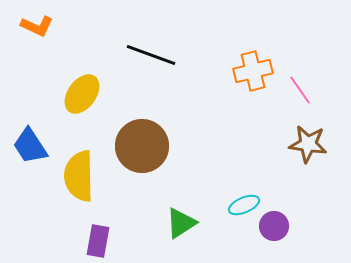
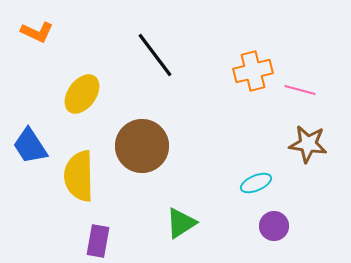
orange L-shape: moved 6 px down
black line: moved 4 px right; rotated 33 degrees clockwise
pink line: rotated 40 degrees counterclockwise
cyan ellipse: moved 12 px right, 22 px up
